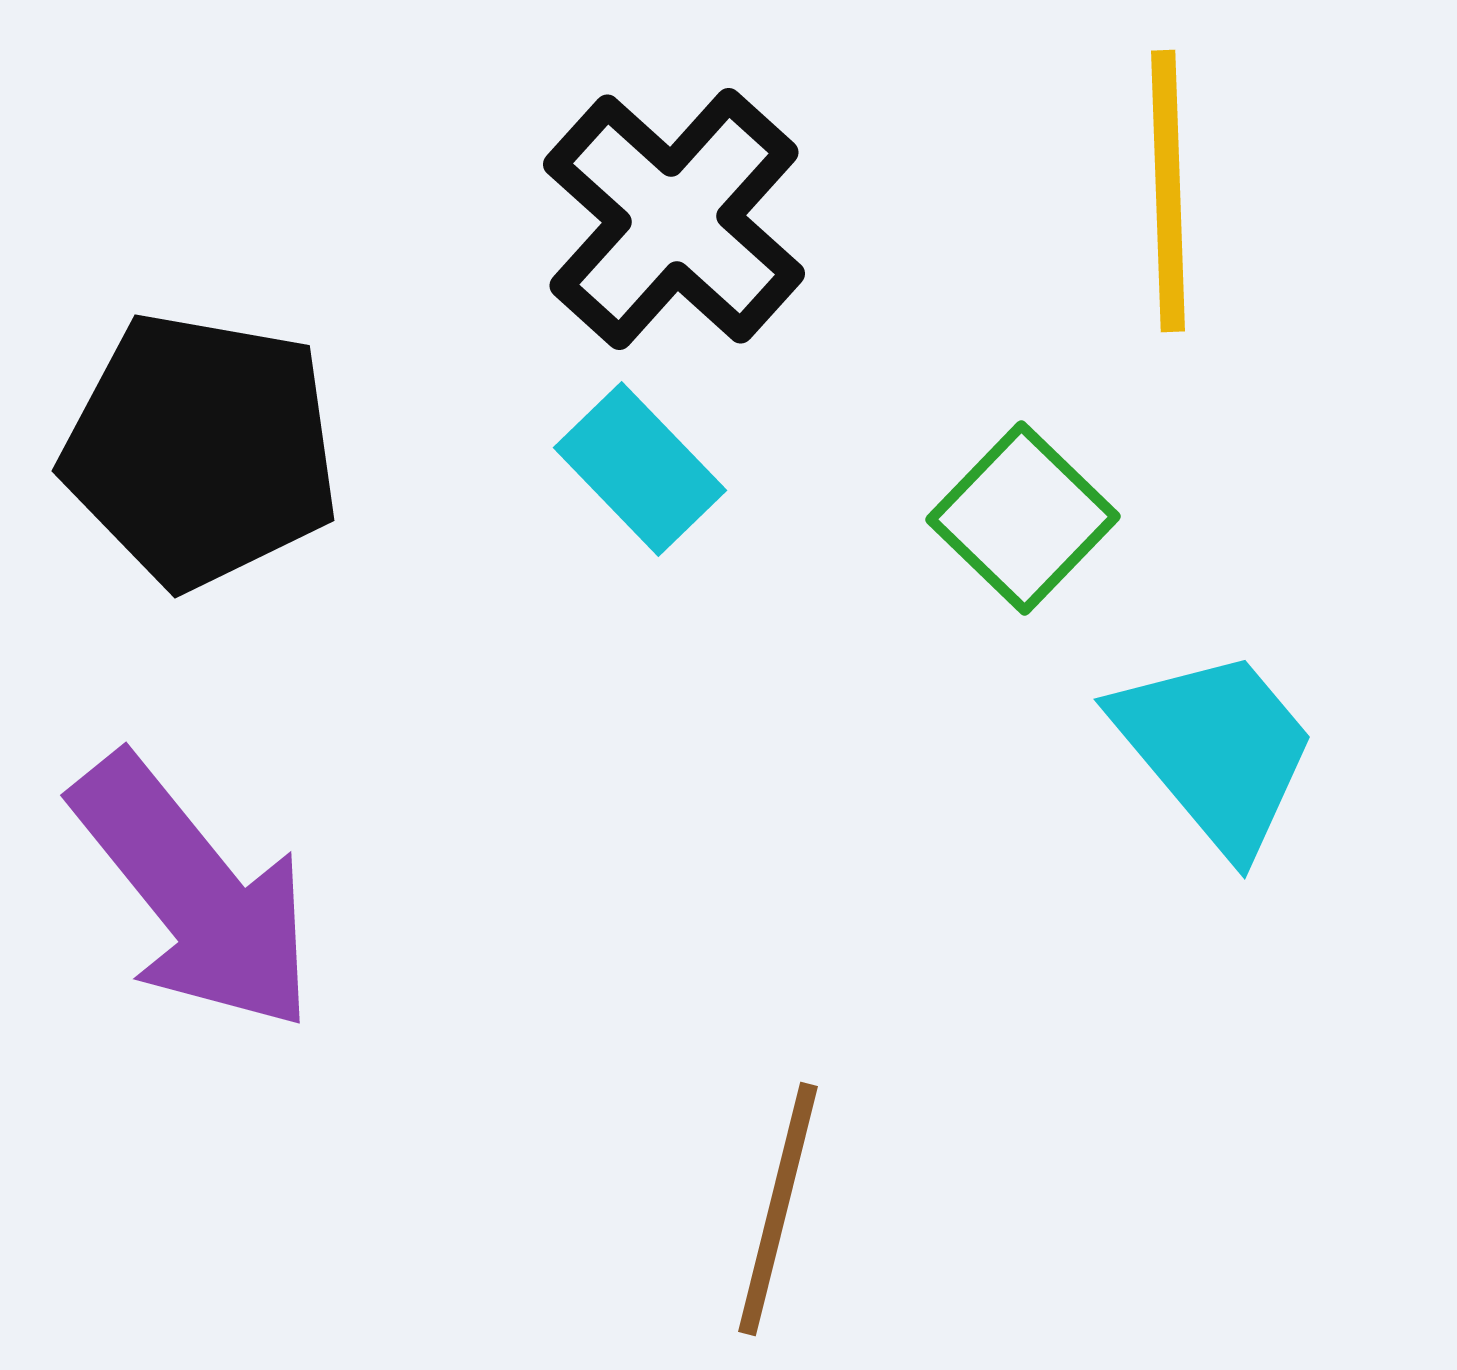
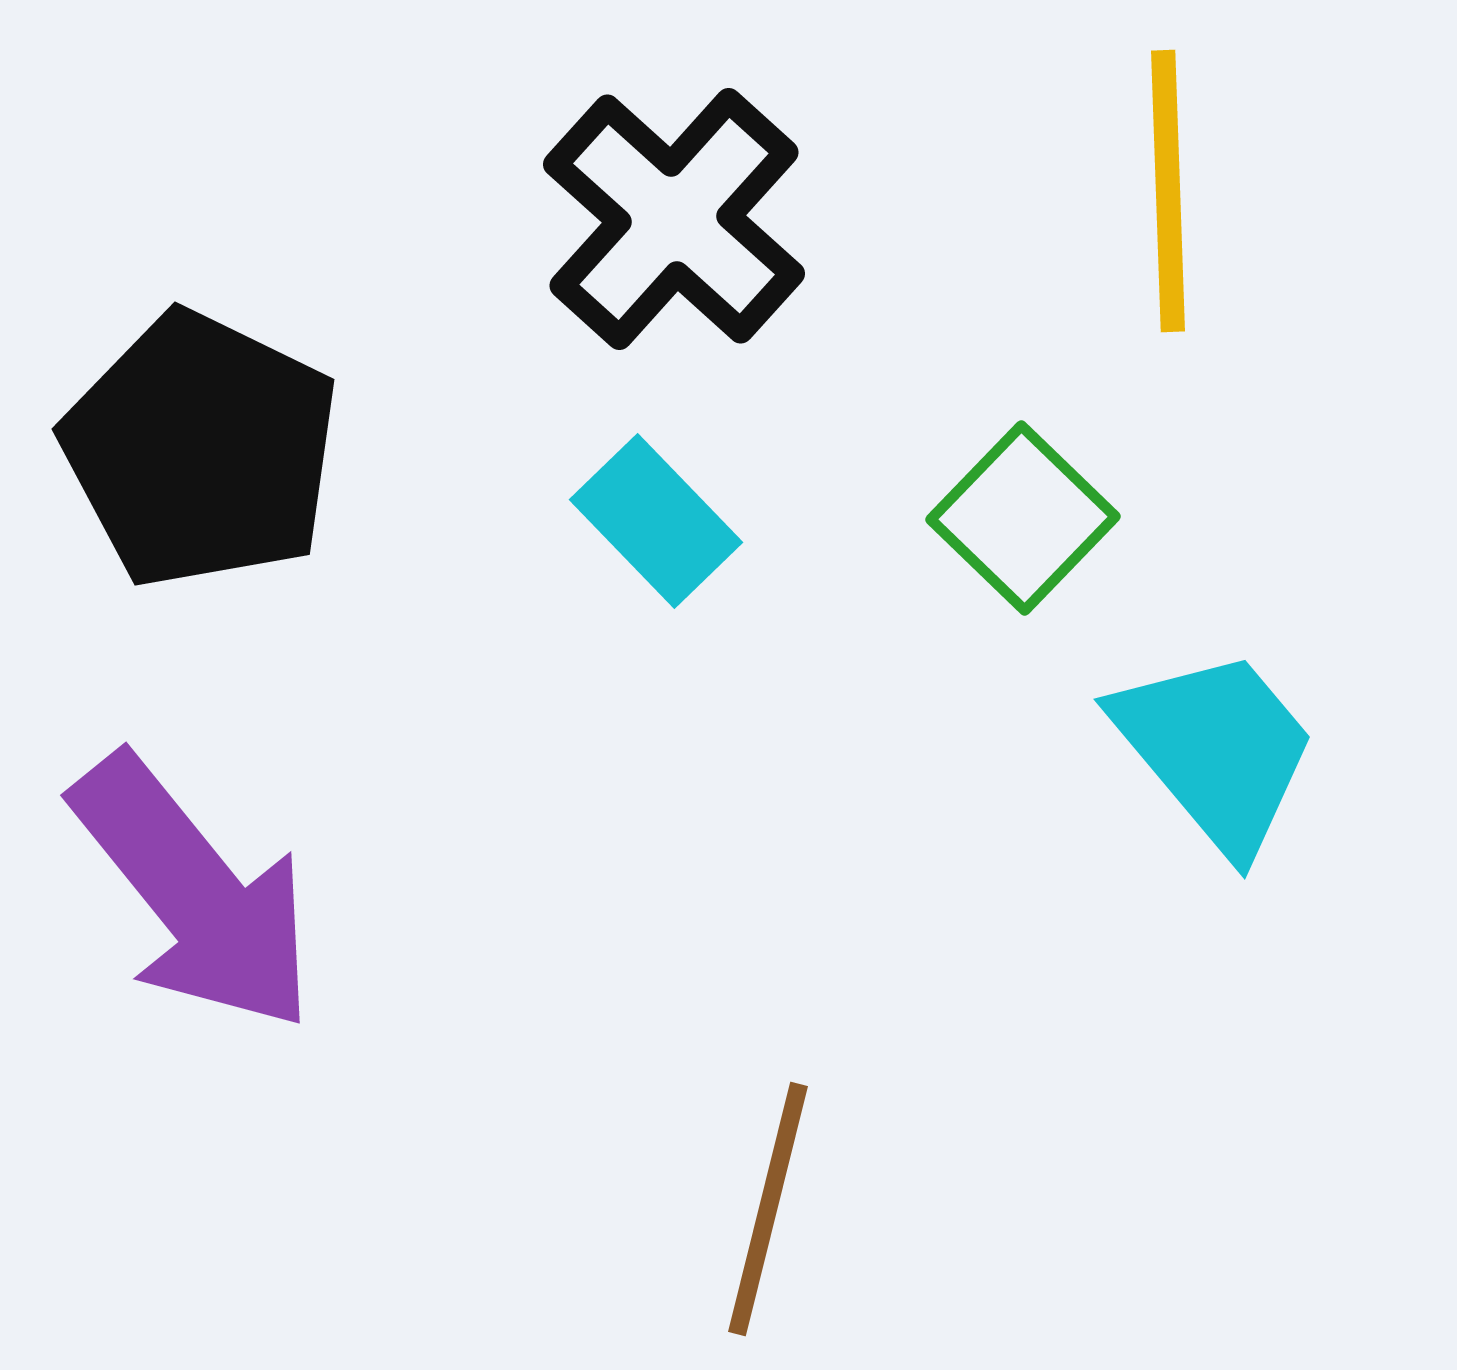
black pentagon: rotated 16 degrees clockwise
cyan rectangle: moved 16 px right, 52 px down
brown line: moved 10 px left
